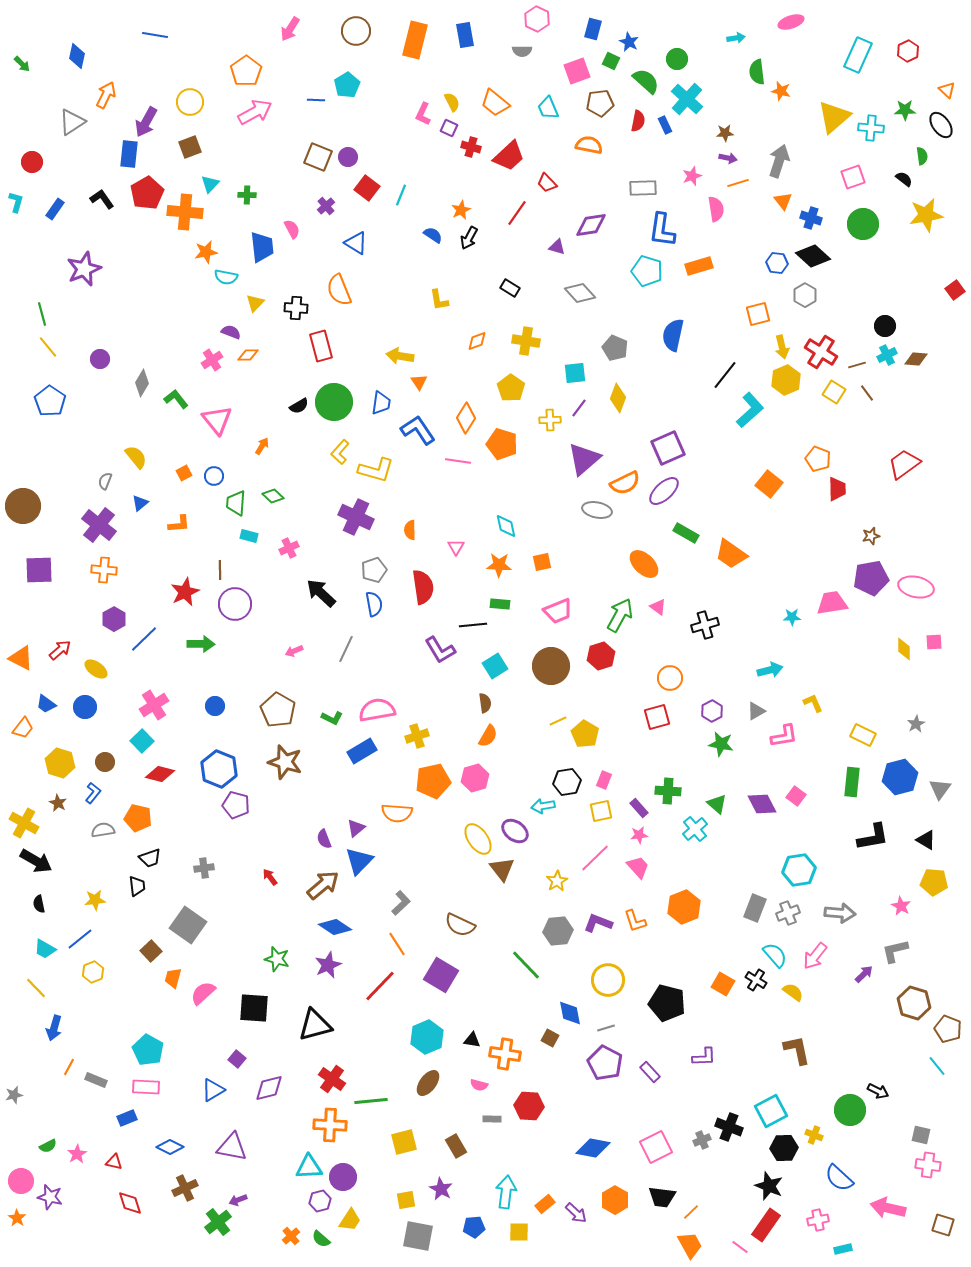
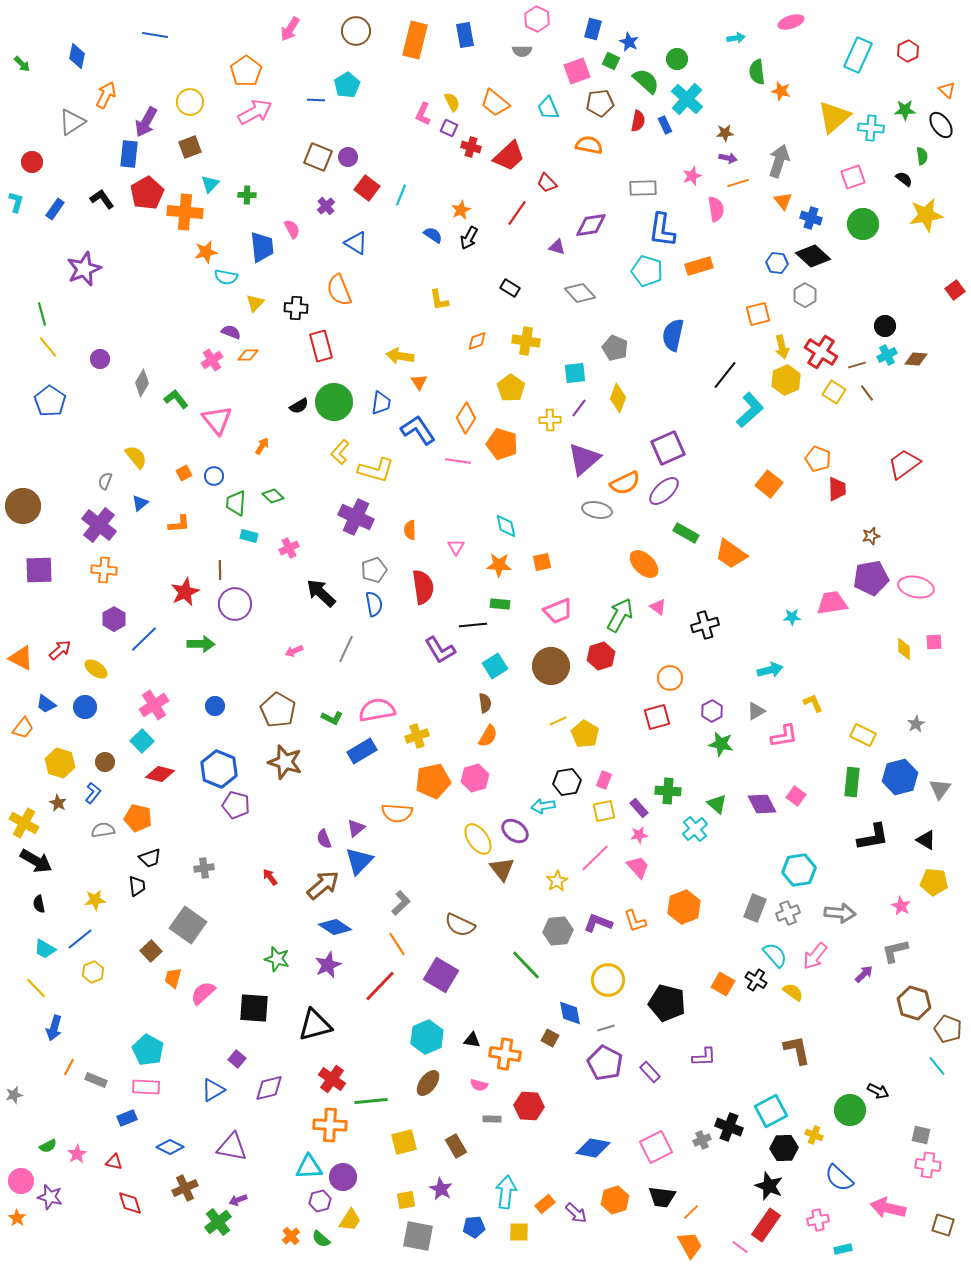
yellow square at (601, 811): moved 3 px right
orange hexagon at (615, 1200): rotated 12 degrees clockwise
